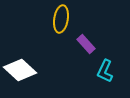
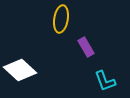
purple rectangle: moved 3 px down; rotated 12 degrees clockwise
cyan L-shape: moved 10 px down; rotated 45 degrees counterclockwise
